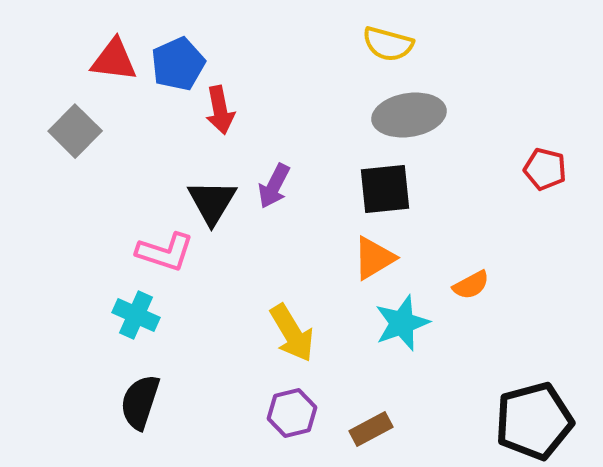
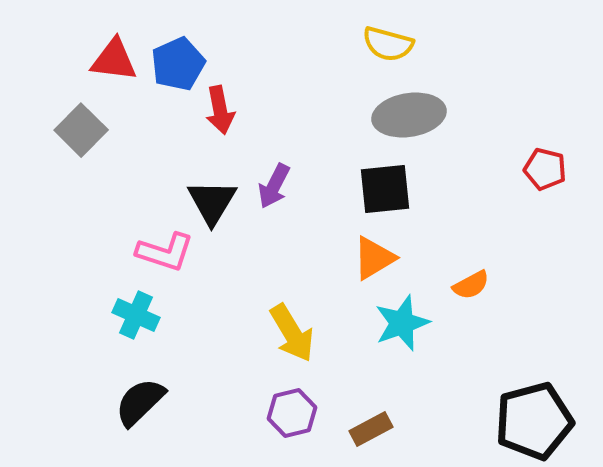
gray square: moved 6 px right, 1 px up
black semicircle: rotated 28 degrees clockwise
